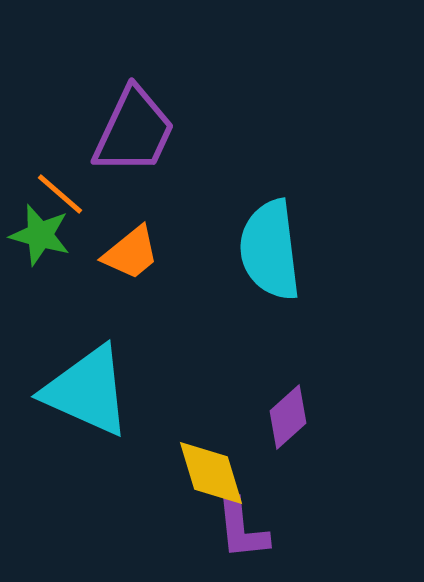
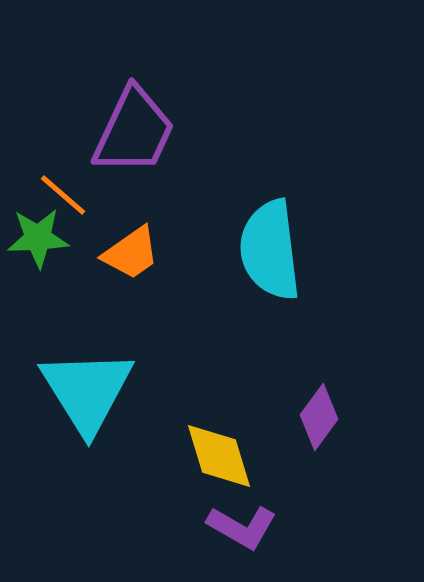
orange line: moved 3 px right, 1 px down
green star: moved 2 px left, 3 px down; rotated 18 degrees counterclockwise
orange trapezoid: rotated 4 degrees clockwise
cyan triangle: rotated 34 degrees clockwise
purple diamond: moved 31 px right; rotated 12 degrees counterclockwise
yellow diamond: moved 8 px right, 17 px up
purple L-shape: moved 2 px up; rotated 54 degrees counterclockwise
